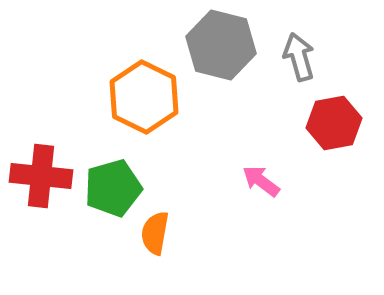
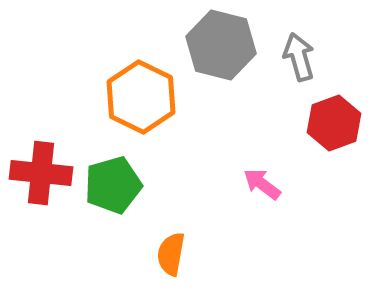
orange hexagon: moved 3 px left
red hexagon: rotated 10 degrees counterclockwise
red cross: moved 3 px up
pink arrow: moved 1 px right, 3 px down
green pentagon: moved 3 px up
orange semicircle: moved 16 px right, 21 px down
